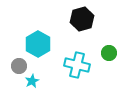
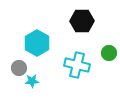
black hexagon: moved 2 px down; rotated 15 degrees clockwise
cyan hexagon: moved 1 px left, 1 px up
gray circle: moved 2 px down
cyan star: rotated 24 degrees clockwise
